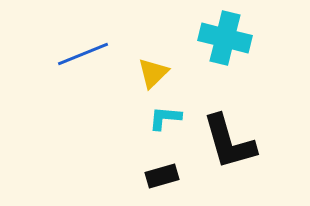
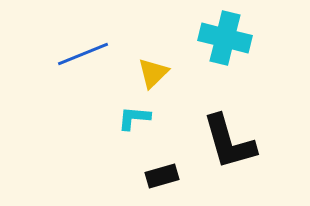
cyan L-shape: moved 31 px left
